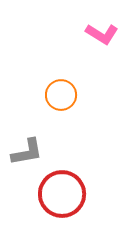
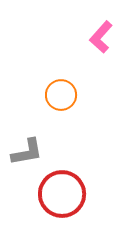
pink L-shape: moved 1 px left, 3 px down; rotated 100 degrees clockwise
